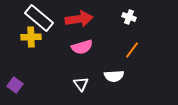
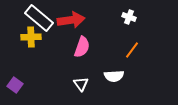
red arrow: moved 8 px left, 1 px down
pink semicircle: rotated 55 degrees counterclockwise
